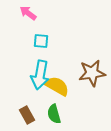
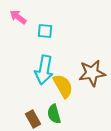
pink arrow: moved 10 px left, 4 px down
cyan square: moved 4 px right, 10 px up
cyan arrow: moved 4 px right, 5 px up
yellow semicircle: moved 6 px right; rotated 30 degrees clockwise
brown rectangle: moved 6 px right, 4 px down
